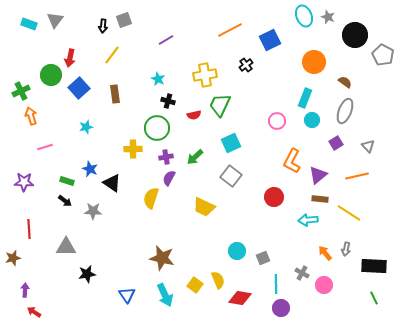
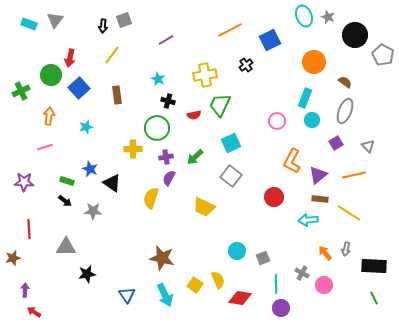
brown rectangle at (115, 94): moved 2 px right, 1 px down
orange arrow at (31, 116): moved 18 px right; rotated 24 degrees clockwise
orange line at (357, 176): moved 3 px left, 1 px up
